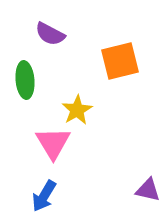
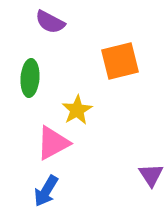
purple semicircle: moved 12 px up
green ellipse: moved 5 px right, 2 px up; rotated 9 degrees clockwise
pink triangle: rotated 33 degrees clockwise
purple triangle: moved 3 px right, 15 px up; rotated 44 degrees clockwise
blue arrow: moved 2 px right, 5 px up
